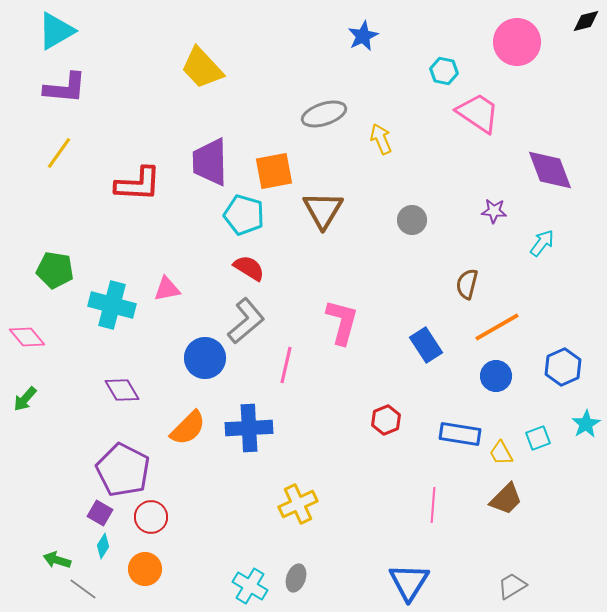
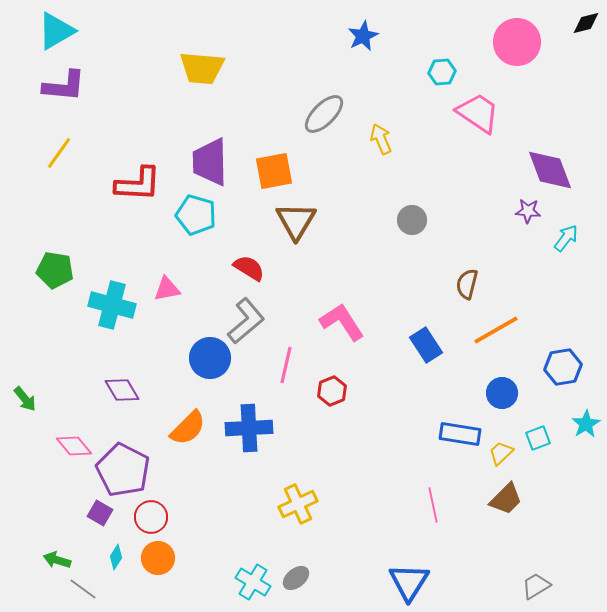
black diamond at (586, 21): moved 2 px down
yellow trapezoid at (202, 68): rotated 42 degrees counterclockwise
cyan hexagon at (444, 71): moved 2 px left, 1 px down; rotated 16 degrees counterclockwise
purple L-shape at (65, 88): moved 1 px left, 2 px up
gray ellipse at (324, 114): rotated 27 degrees counterclockwise
brown triangle at (323, 210): moved 27 px left, 11 px down
purple star at (494, 211): moved 34 px right
cyan pentagon at (244, 215): moved 48 px left
cyan arrow at (542, 243): moved 24 px right, 5 px up
pink L-shape at (342, 322): rotated 48 degrees counterclockwise
orange line at (497, 327): moved 1 px left, 3 px down
pink diamond at (27, 337): moved 47 px right, 109 px down
blue circle at (205, 358): moved 5 px right
blue hexagon at (563, 367): rotated 15 degrees clockwise
blue circle at (496, 376): moved 6 px right, 17 px down
green arrow at (25, 399): rotated 80 degrees counterclockwise
red hexagon at (386, 420): moved 54 px left, 29 px up
yellow trapezoid at (501, 453): rotated 76 degrees clockwise
pink line at (433, 505): rotated 16 degrees counterclockwise
cyan diamond at (103, 546): moved 13 px right, 11 px down
orange circle at (145, 569): moved 13 px right, 11 px up
gray ellipse at (296, 578): rotated 32 degrees clockwise
cyan cross at (250, 586): moved 3 px right, 4 px up
gray trapezoid at (512, 586): moved 24 px right
